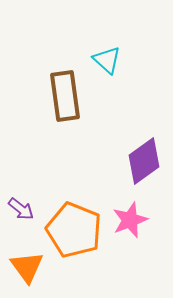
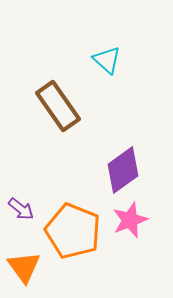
brown rectangle: moved 7 px left, 10 px down; rotated 27 degrees counterclockwise
purple diamond: moved 21 px left, 9 px down
orange pentagon: moved 1 px left, 1 px down
orange triangle: moved 3 px left
